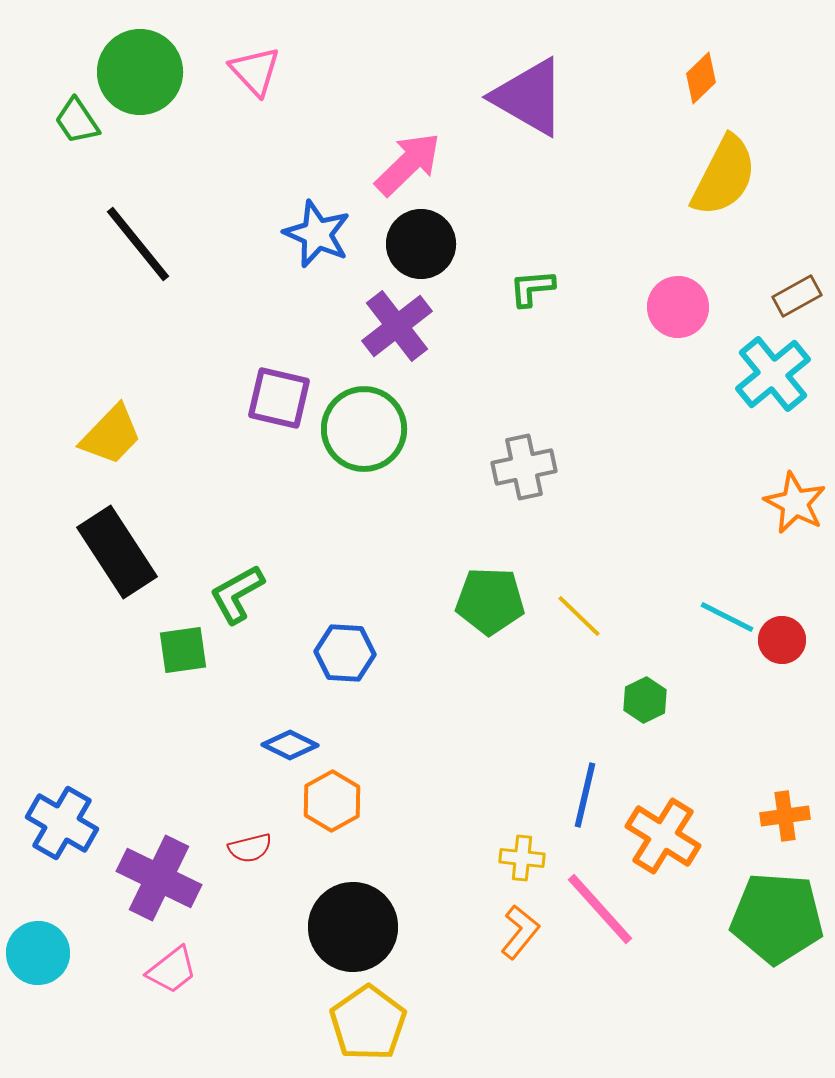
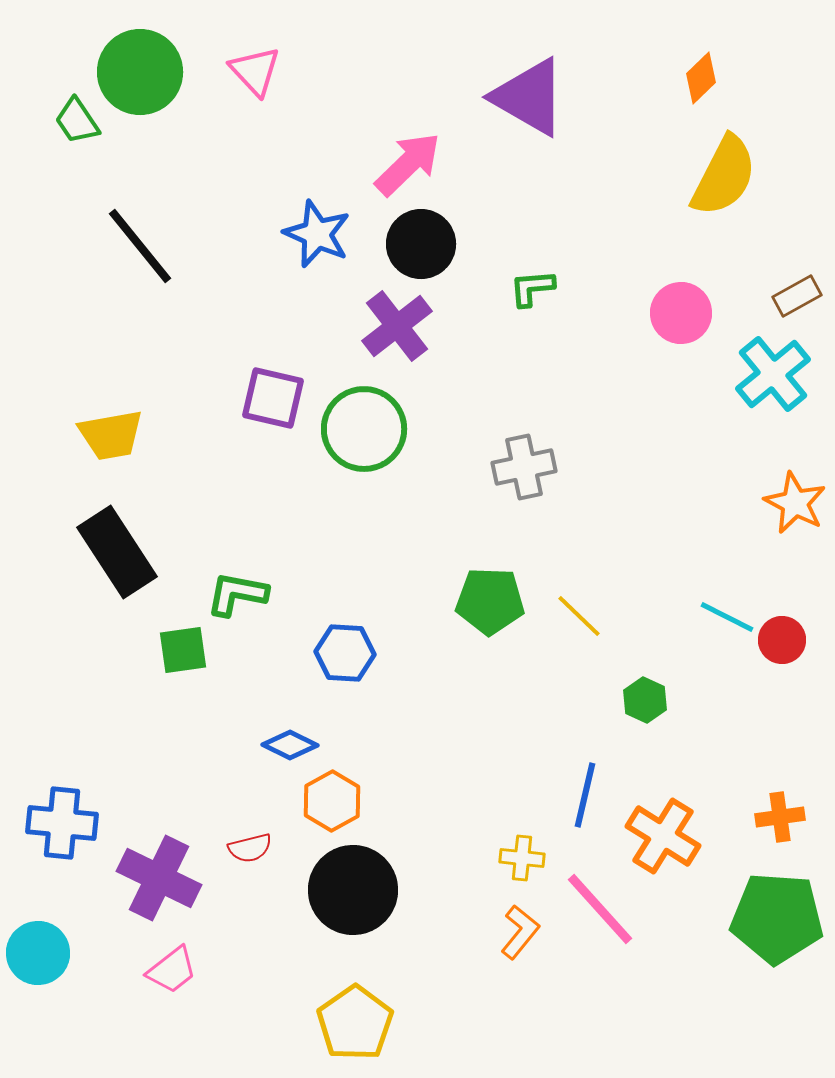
black line at (138, 244): moved 2 px right, 2 px down
pink circle at (678, 307): moved 3 px right, 6 px down
purple square at (279, 398): moved 6 px left
yellow trapezoid at (111, 435): rotated 36 degrees clockwise
green L-shape at (237, 594): rotated 40 degrees clockwise
green hexagon at (645, 700): rotated 9 degrees counterclockwise
orange cross at (785, 816): moved 5 px left, 1 px down
blue cross at (62, 823): rotated 24 degrees counterclockwise
black circle at (353, 927): moved 37 px up
yellow pentagon at (368, 1023): moved 13 px left
